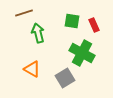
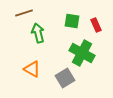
red rectangle: moved 2 px right
